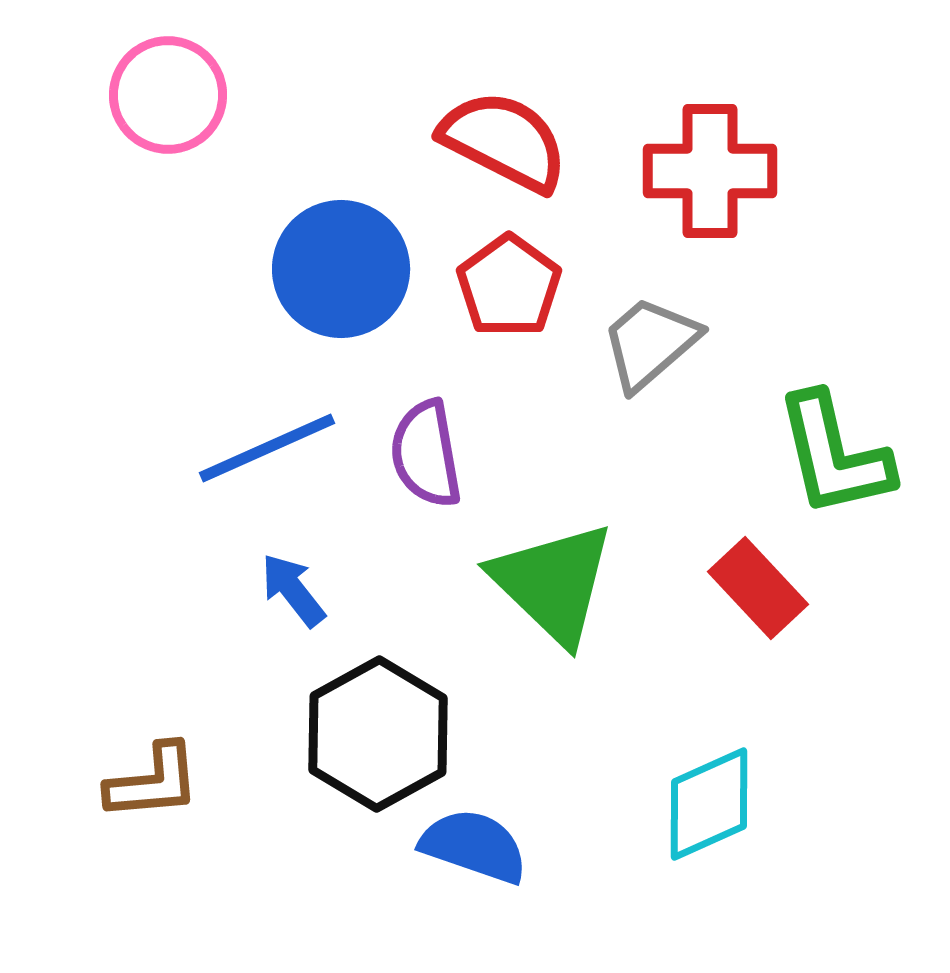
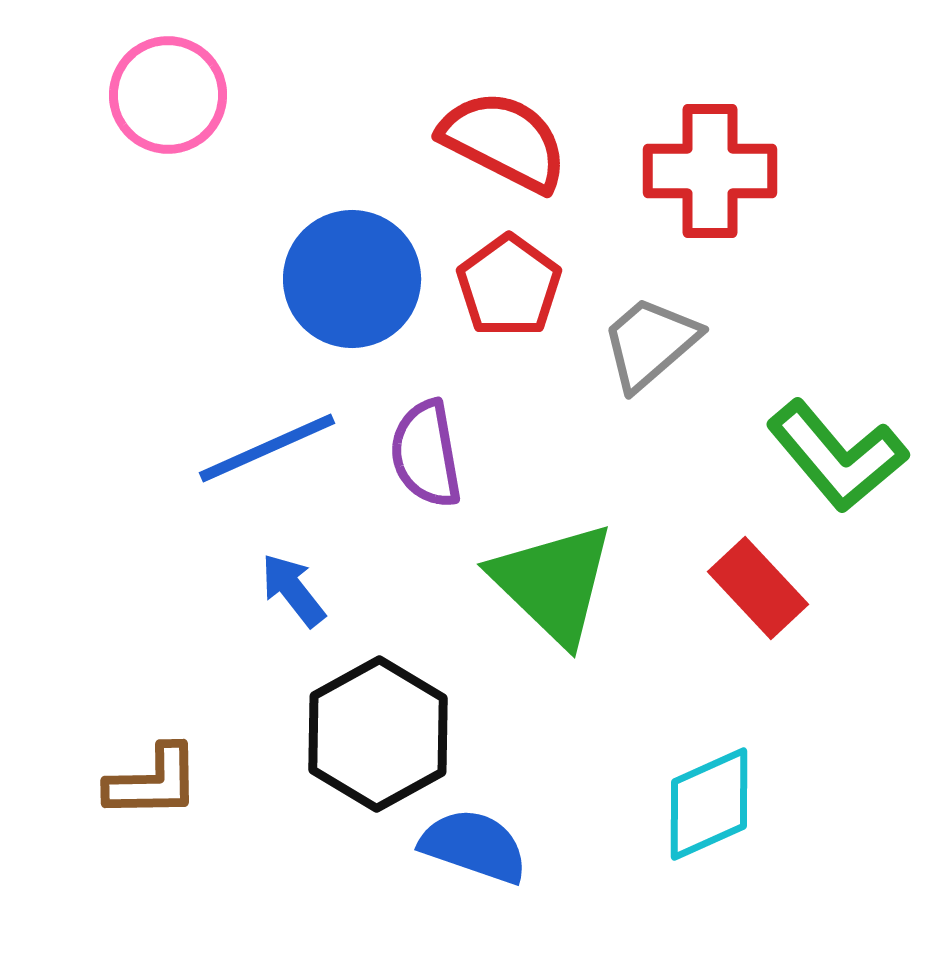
blue circle: moved 11 px right, 10 px down
green L-shape: moved 3 px right, 1 px down; rotated 27 degrees counterclockwise
brown L-shape: rotated 4 degrees clockwise
